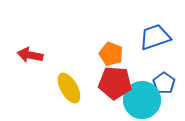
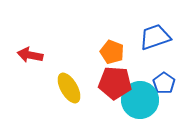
orange pentagon: moved 1 px right, 2 px up
cyan circle: moved 2 px left
